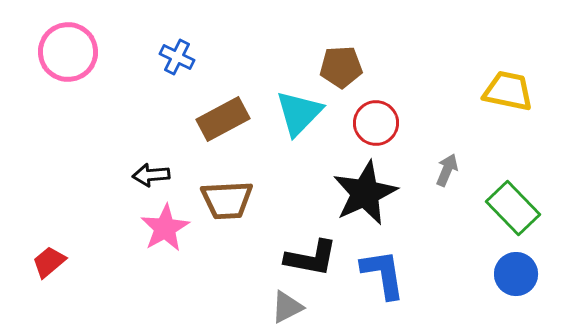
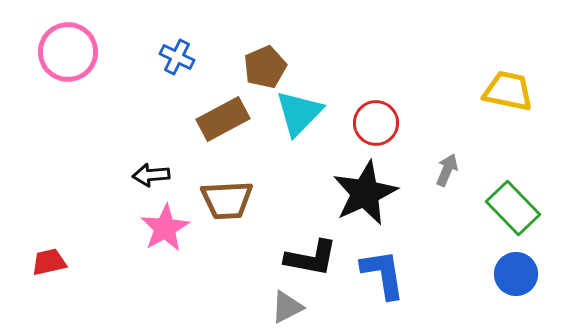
brown pentagon: moved 76 px left; rotated 21 degrees counterclockwise
red trapezoid: rotated 27 degrees clockwise
